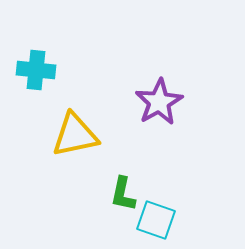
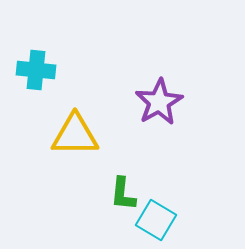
yellow triangle: rotated 12 degrees clockwise
green L-shape: rotated 6 degrees counterclockwise
cyan square: rotated 12 degrees clockwise
